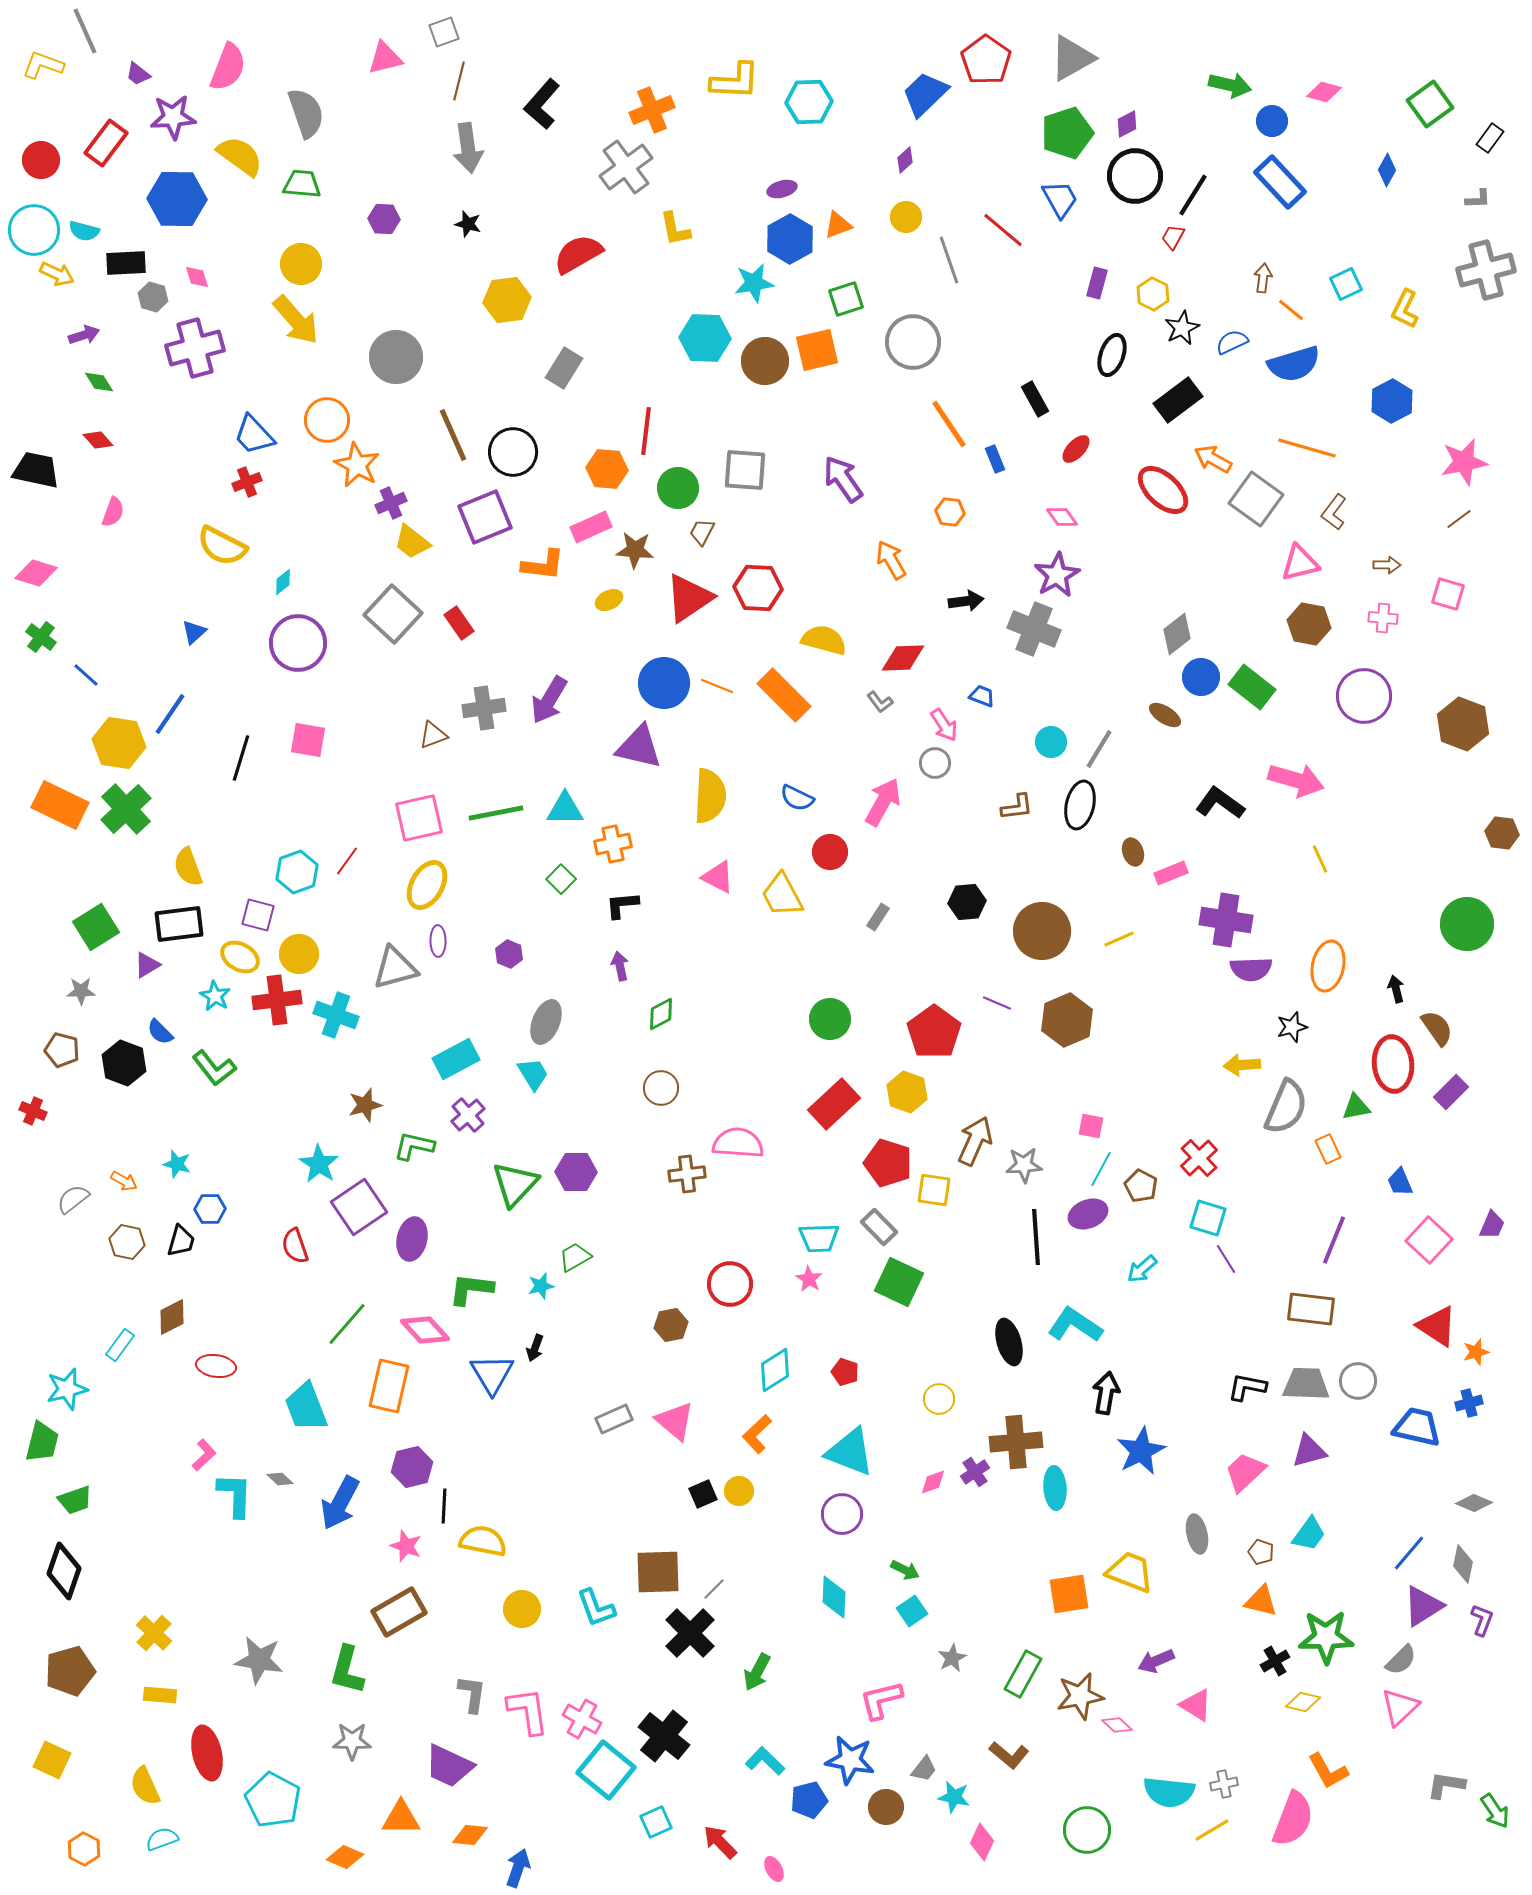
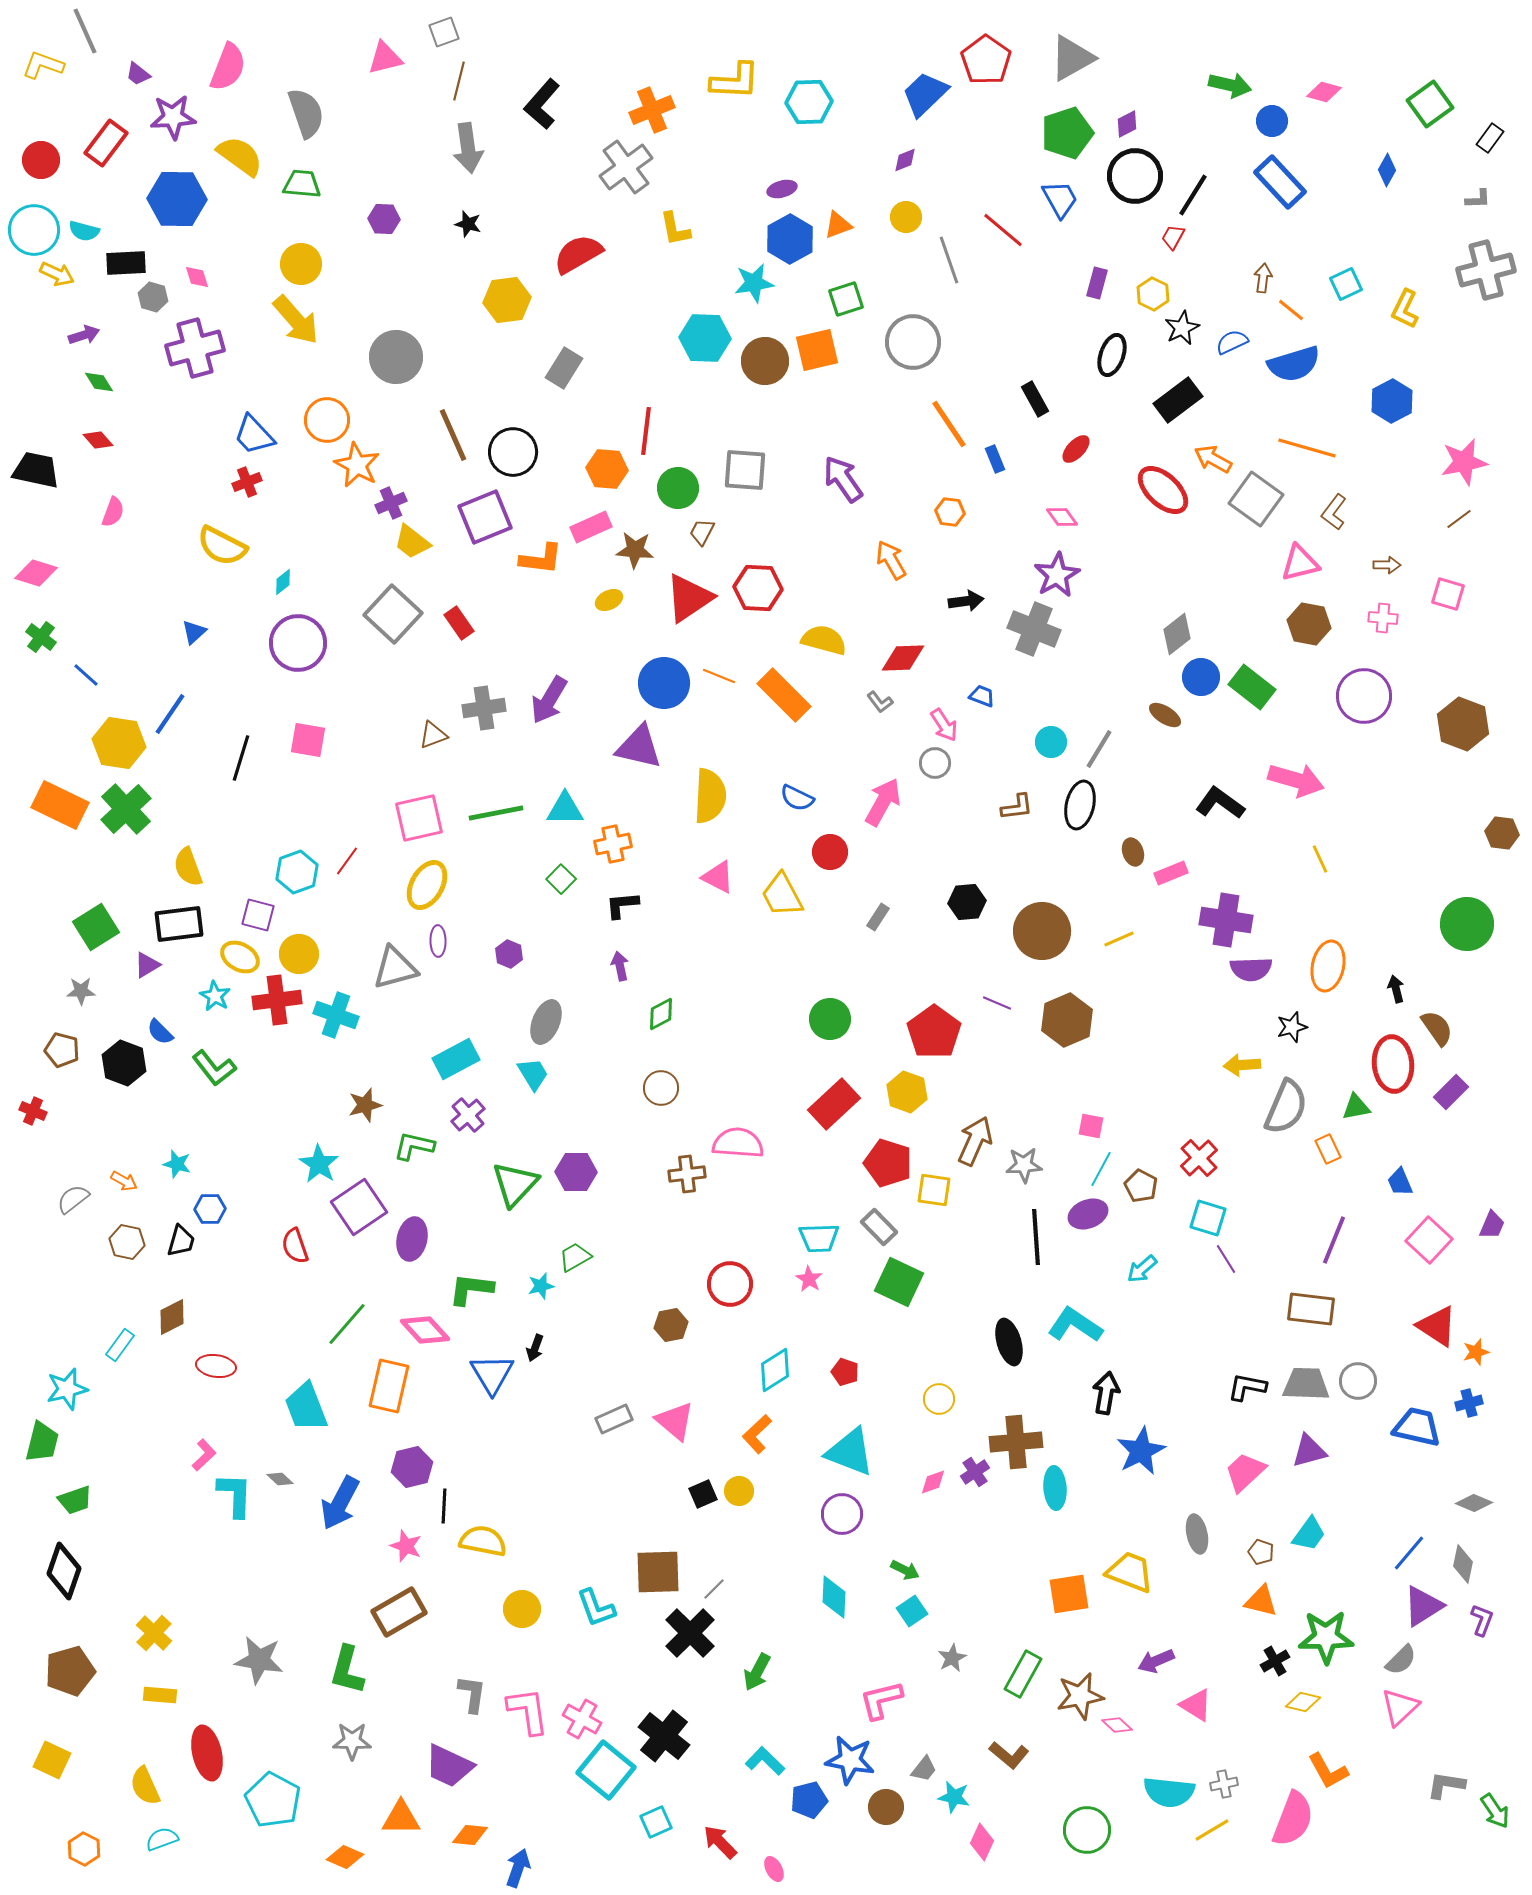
purple diamond at (905, 160): rotated 20 degrees clockwise
orange L-shape at (543, 565): moved 2 px left, 6 px up
orange line at (717, 686): moved 2 px right, 10 px up
